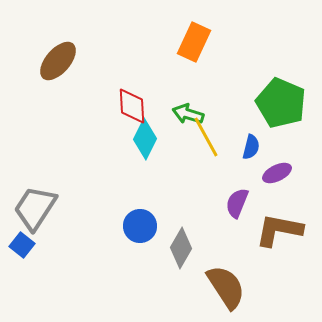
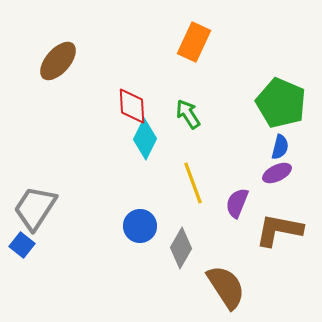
green arrow: rotated 40 degrees clockwise
yellow line: moved 13 px left, 46 px down; rotated 9 degrees clockwise
blue semicircle: moved 29 px right
